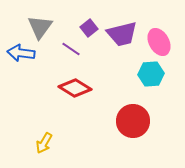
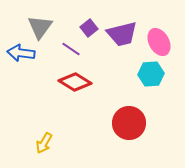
red diamond: moved 6 px up
red circle: moved 4 px left, 2 px down
